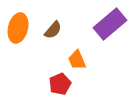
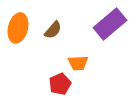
orange trapezoid: moved 1 px right, 3 px down; rotated 70 degrees counterclockwise
